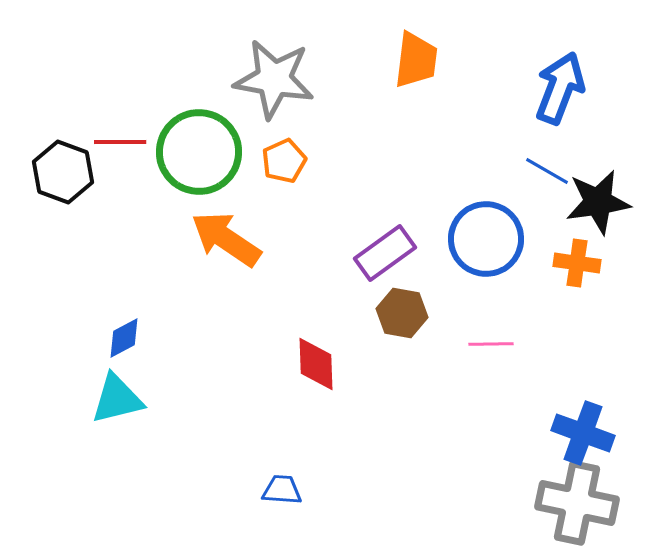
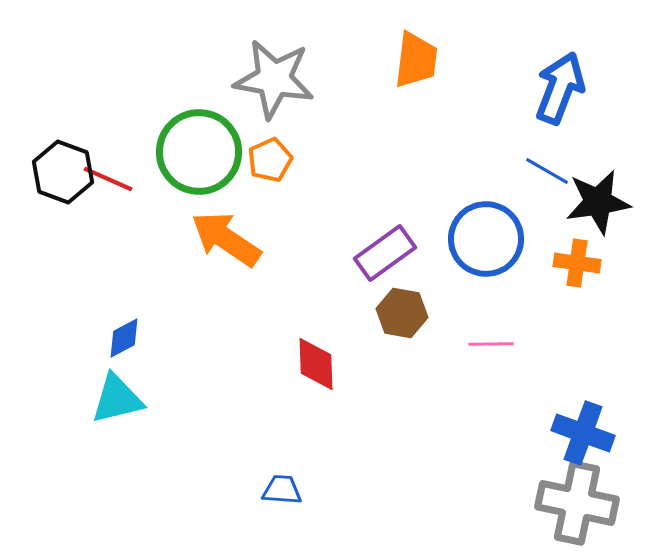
red line: moved 12 px left, 37 px down; rotated 24 degrees clockwise
orange pentagon: moved 14 px left, 1 px up
